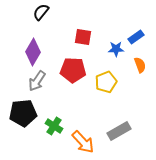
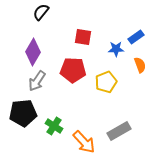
orange arrow: moved 1 px right
